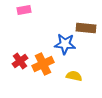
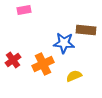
brown rectangle: moved 2 px down
blue star: moved 1 px left, 1 px up
red cross: moved 7 px left, 1 px up
yellow semicircle: rotated 35 degrees counterclockwise
